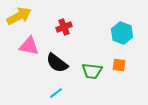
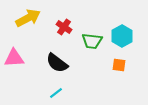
yellow arrow: moved 9 px right, 2 px down
red cross: rotated 35 degrees counterclockwise
cyan hexagon: moved 3 px down; rotated 10 degrees clockwise
pink triangle: moved 15 px left, 12 px down; rotated 15 degrees counterclockwise
green trapezoid: moved 30 px up
